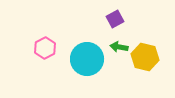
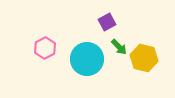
purple square: moved 8 px left, 3 px down
green arrow: rotated 144 degrees counterclockwise
yellow hexagon: moved 1 px left, 1 px down
